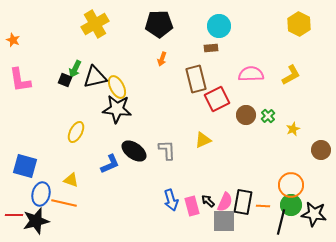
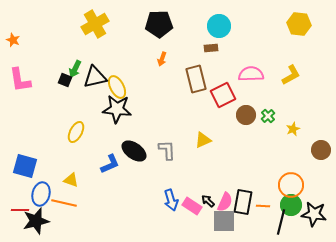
yellow hexagon at (299, 24): rotated 20 degrees counterclockwise
red square at (217, 99): moved 6 px right, 4 px up
pink rectangle at (192, 206): rotated 42 degrees counterclockwise
red line at (14, 215): moved 6 px right, 5 px up
